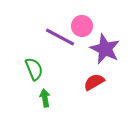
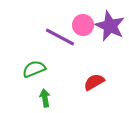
pink circle: moved 1 px right, 1 px up
purple star: moved 5 px right, 23 px up
green semicircle: rotated 90 degrees counterclockwise
